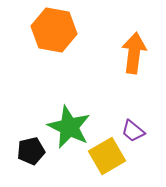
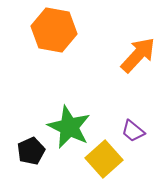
orange arrow: moved 4 px right, 2 px down; rotated 36 degrees clockwise
black pentagon: rotated 12 degrees counterclockwise
yellow square: moved 3 px left, 3 px down; rotated 12 degrees counterclockwise
